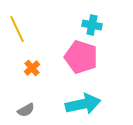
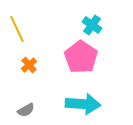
cyan cross: rotated 24 degrees clockwise
pink pentagon: rotated 16 degrees clockwise
orange cross: moved 3 px left, 3 px up
cyan arrow: rotated 16 degrees clockwise
